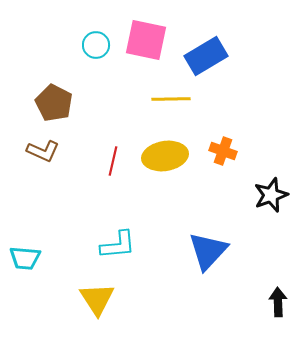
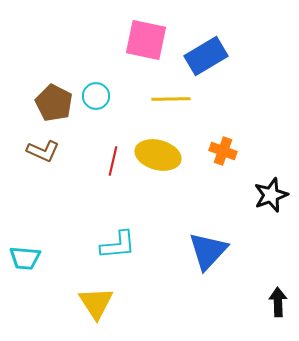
cyan circle: moved 51 px down
yellow ellipse: moved 7 px left, 1 px up; rotated 24 degrees clockwise
yellow triangle: moved 1 px left, 4 px down
